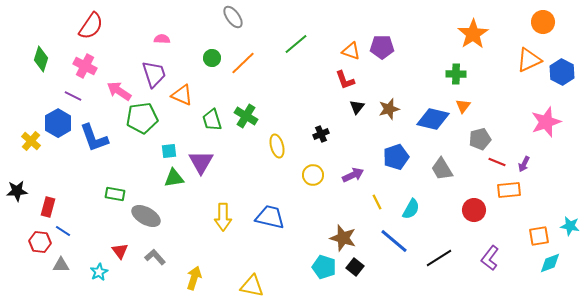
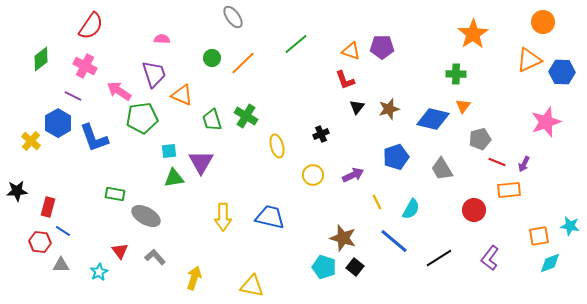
green diamond at (41, 59): rotated 35 degrees clockwise
blue hexagon at (562, 72): rotated 25 degrees counterclockwise
